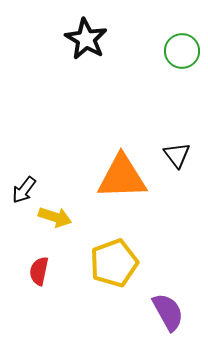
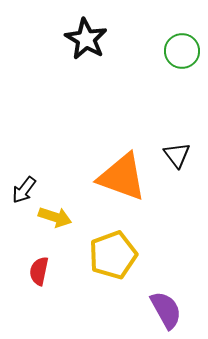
orange triangle: rotated 22 degrees clockwise
yellow pentagon: moved 1 px left, 8 px up
purple semicircle: moved 2 px left, 2 px up
